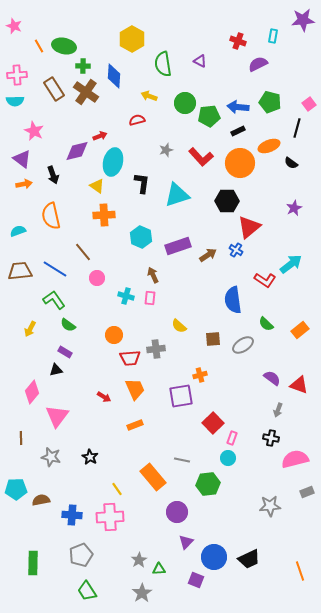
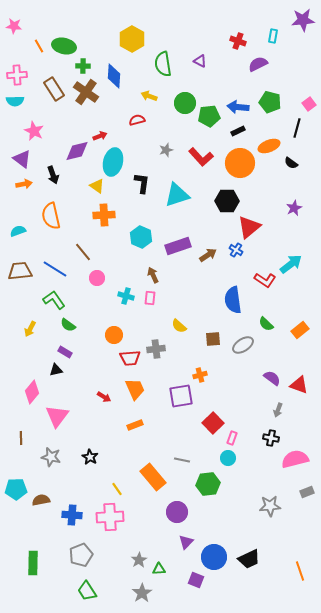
pink star at (14, 26): rotated 14 degrees counterclockwise
